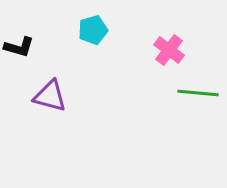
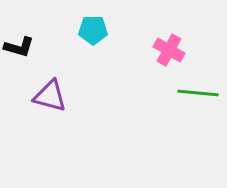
cyan pentagon: rotated 16 degrees clockwise
pink cross: rotated 8 degrees counterclockwise
